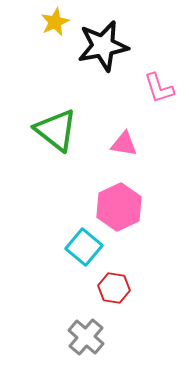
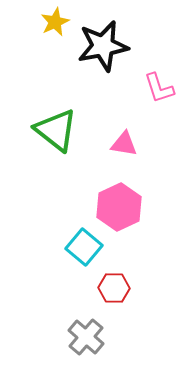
red hexagon: rotated 8 degrees counterclockwise
